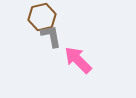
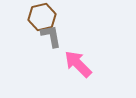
pink arrow: moved 4 px down
